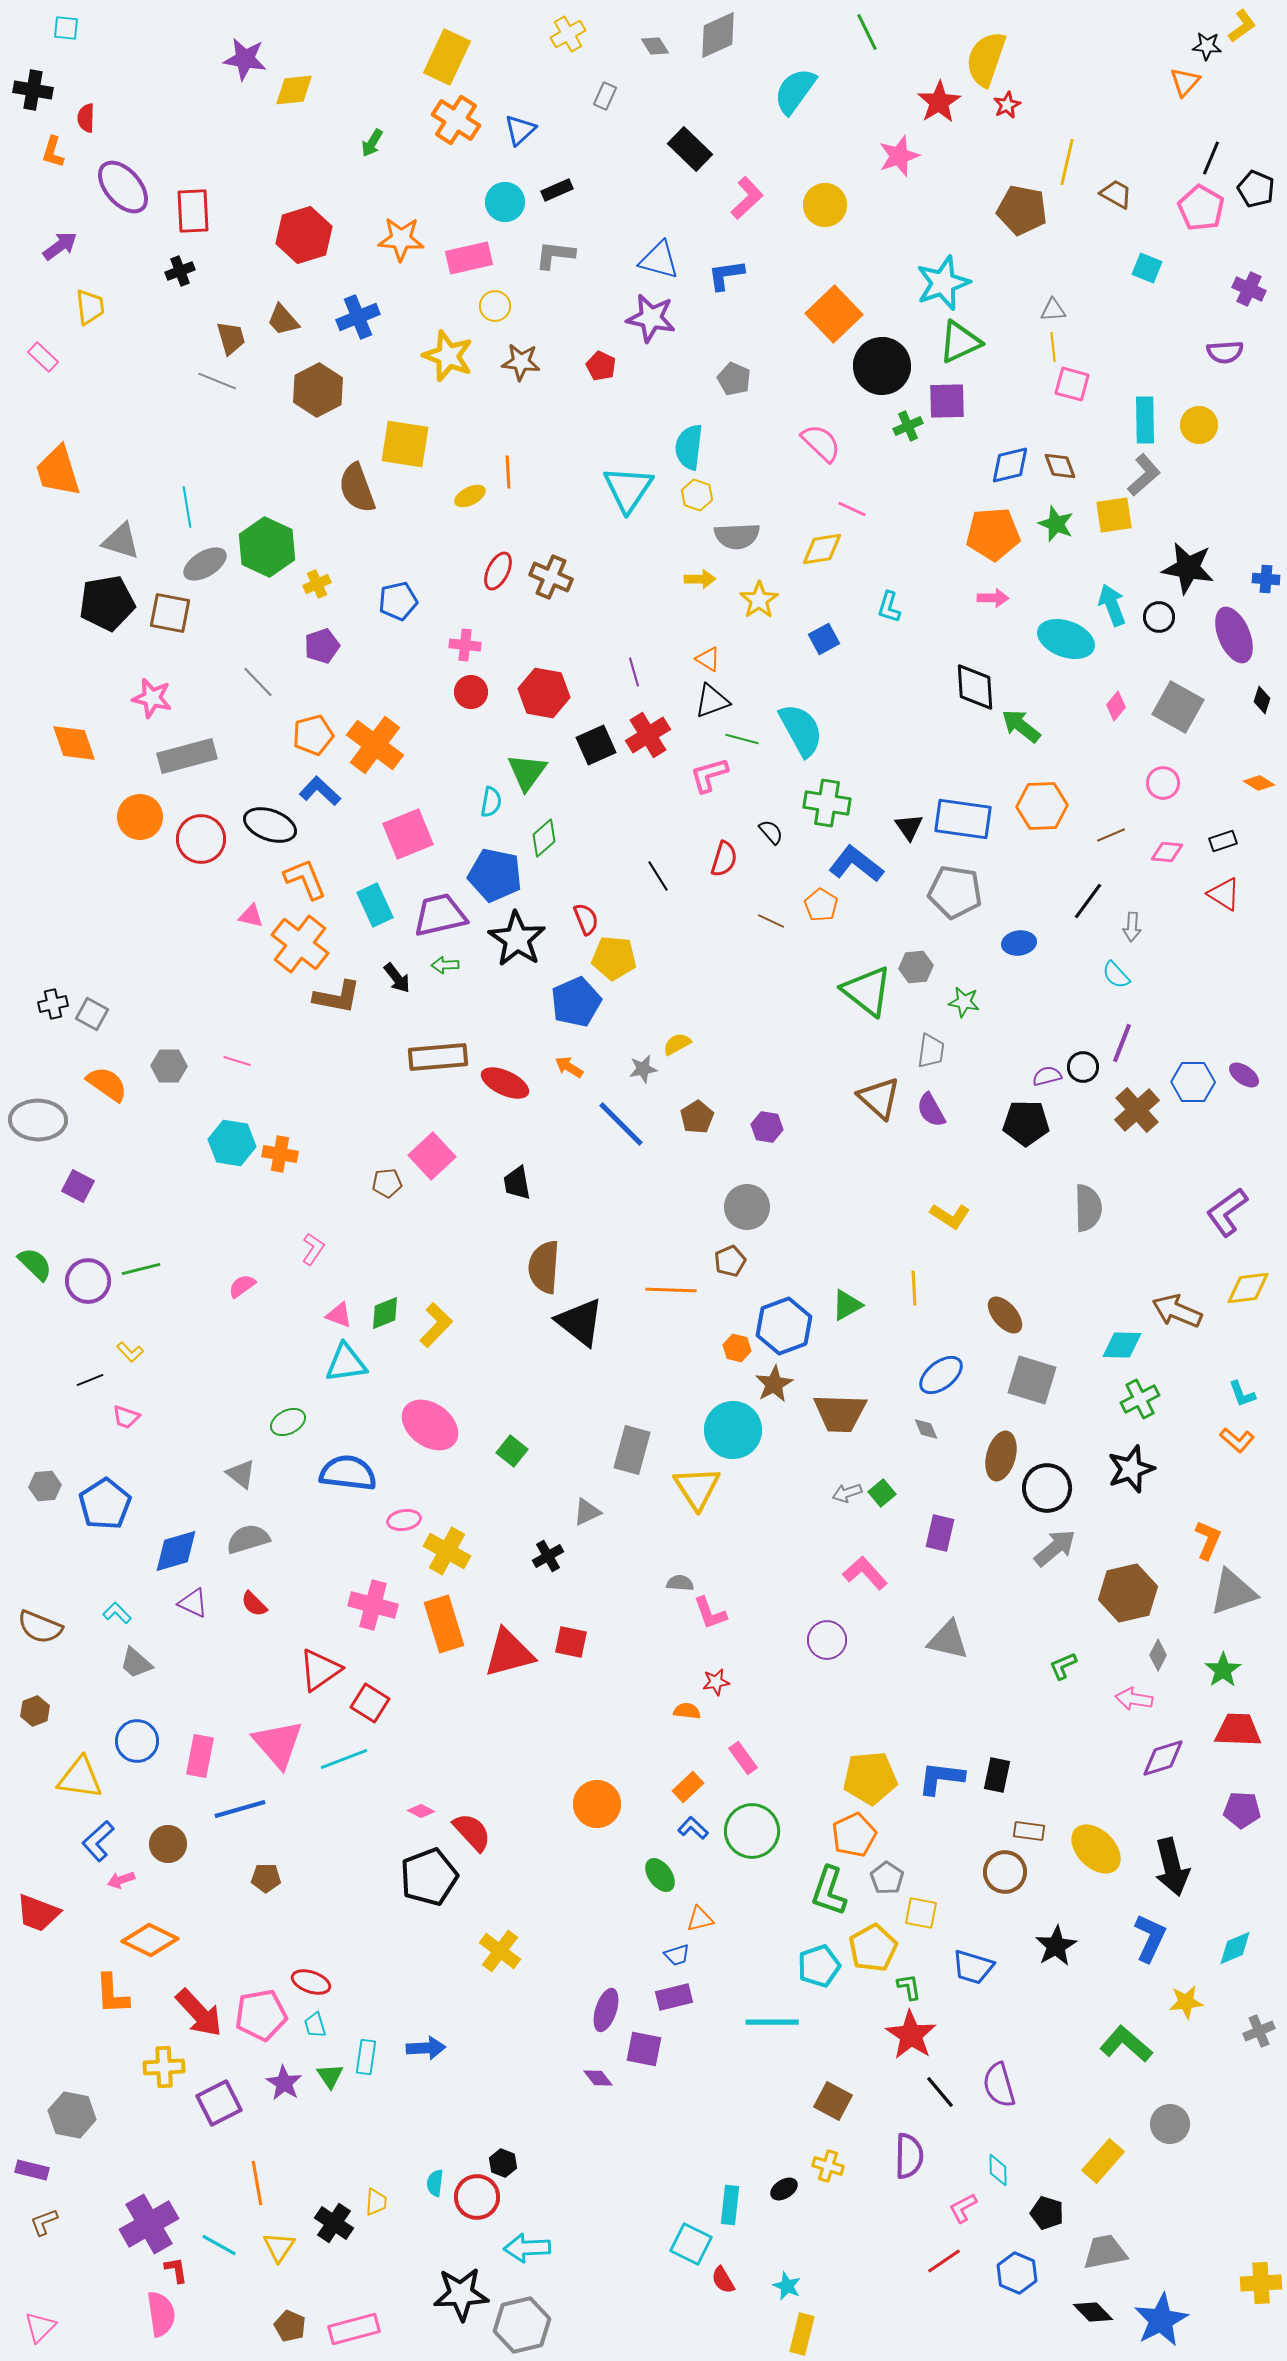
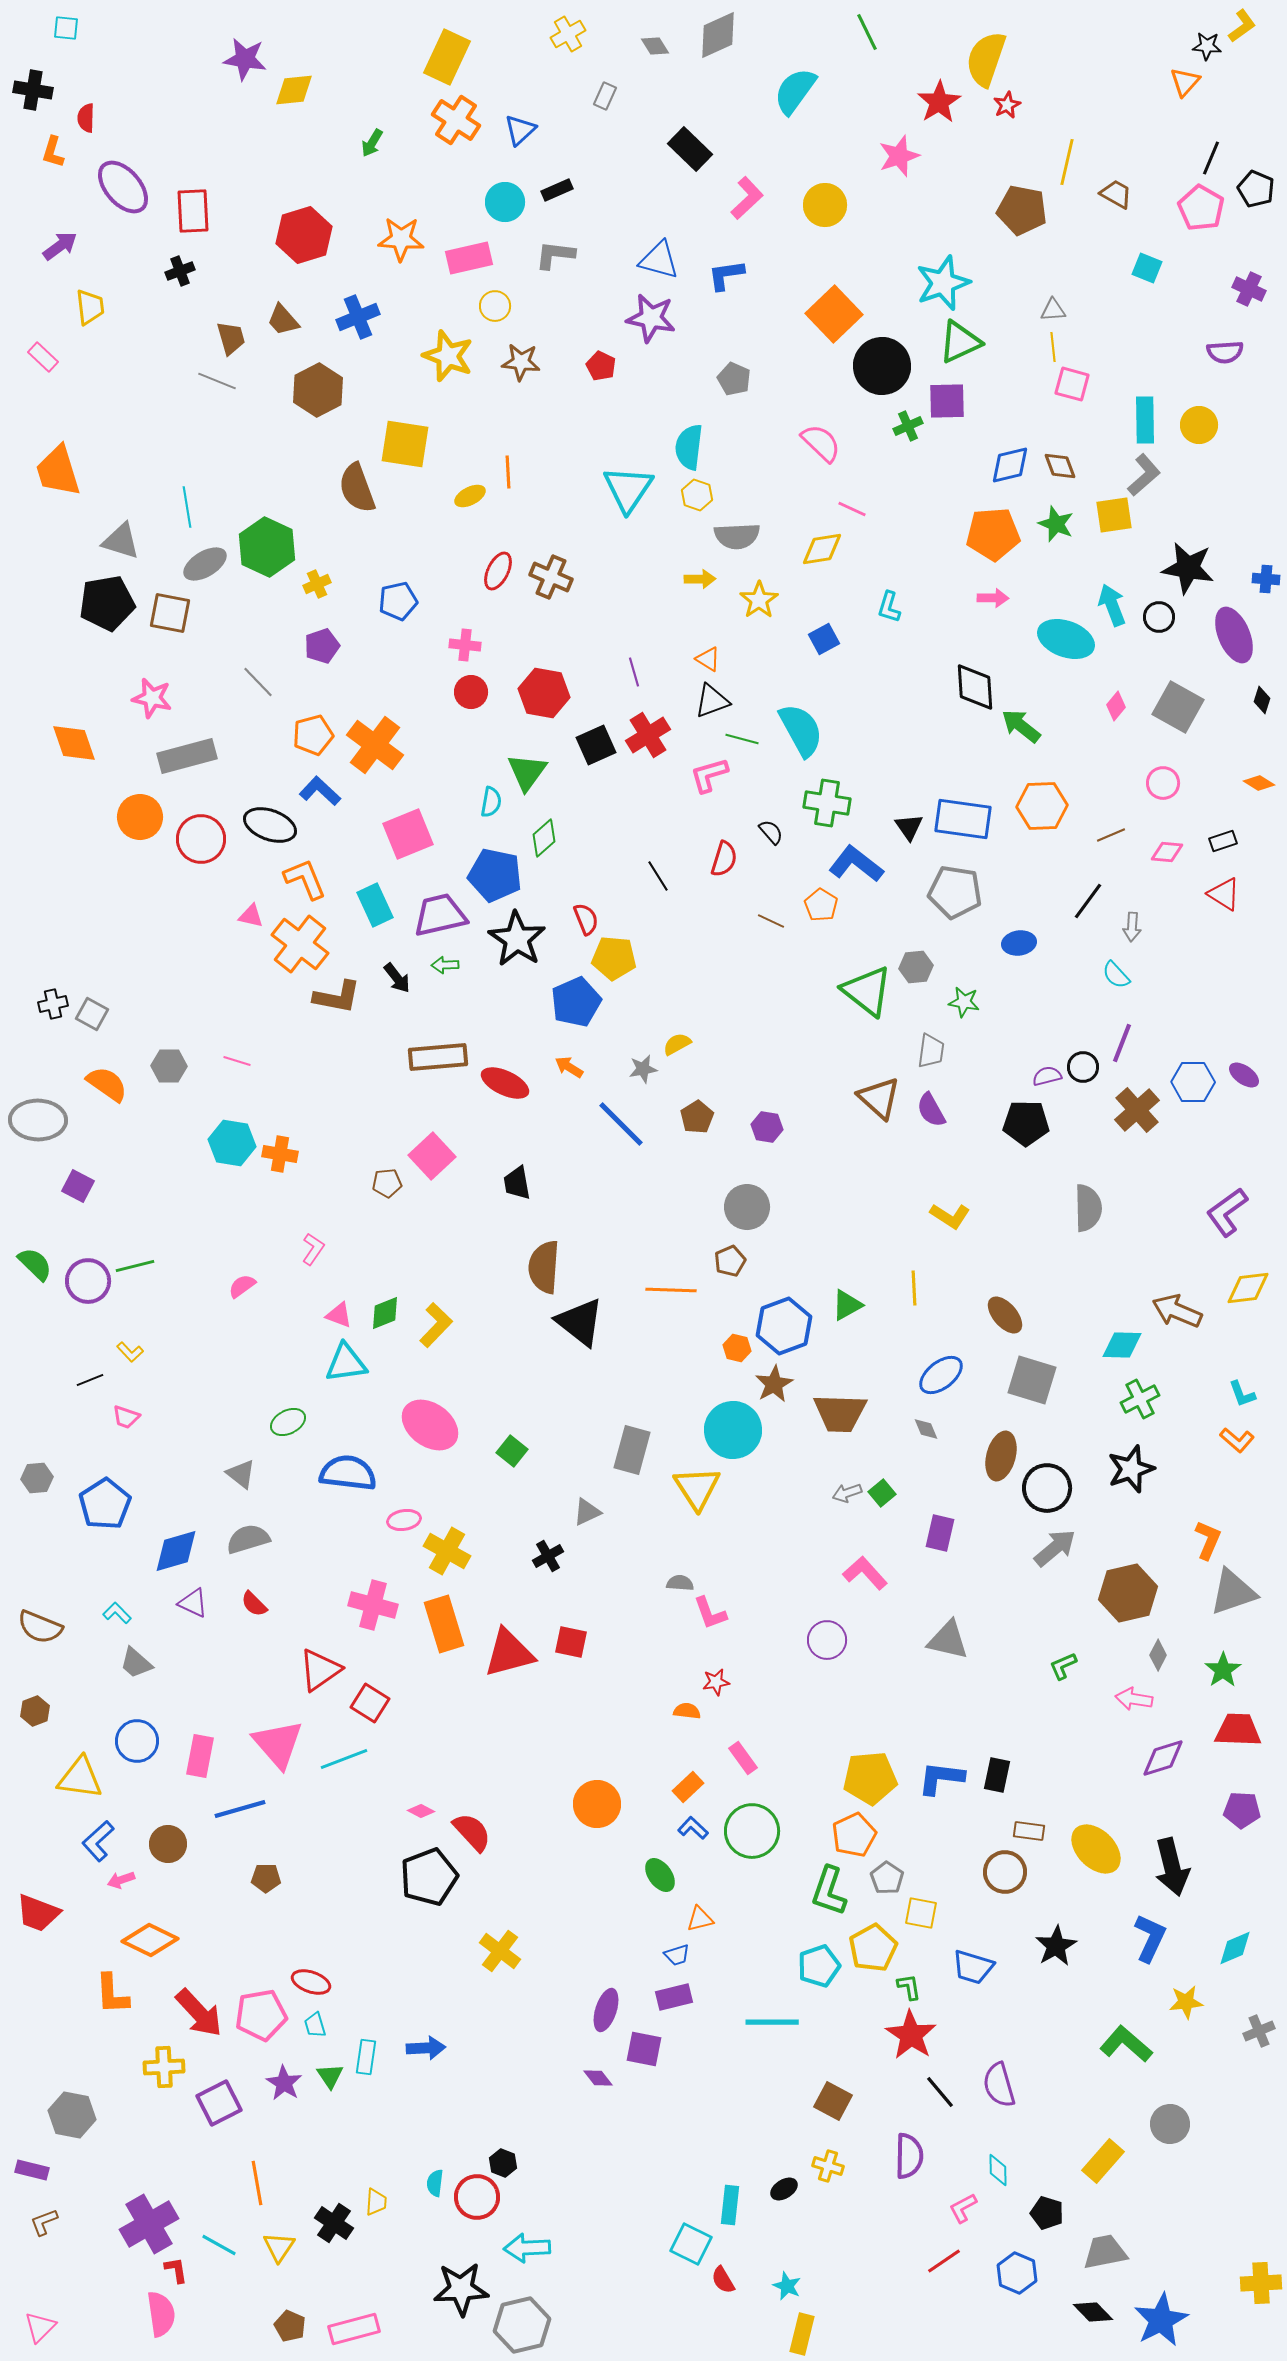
green line at (141, 1269): moved 6 px left, 3 px up
gray hexagon at (45, 1486): moved 8 px left, 8 px up
black star at (461, 2294): moved 5 px up
